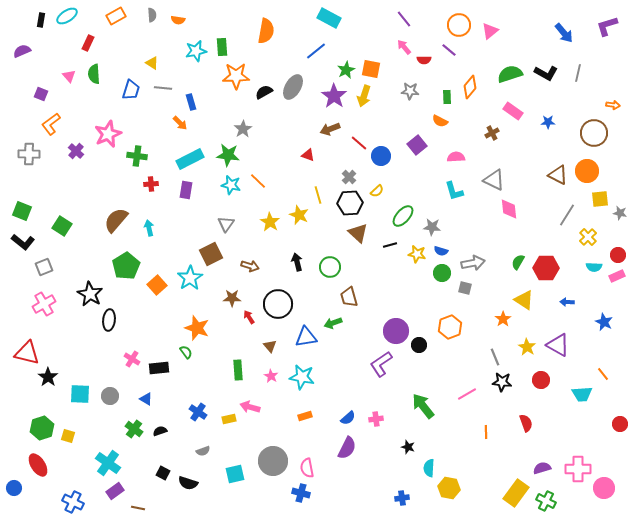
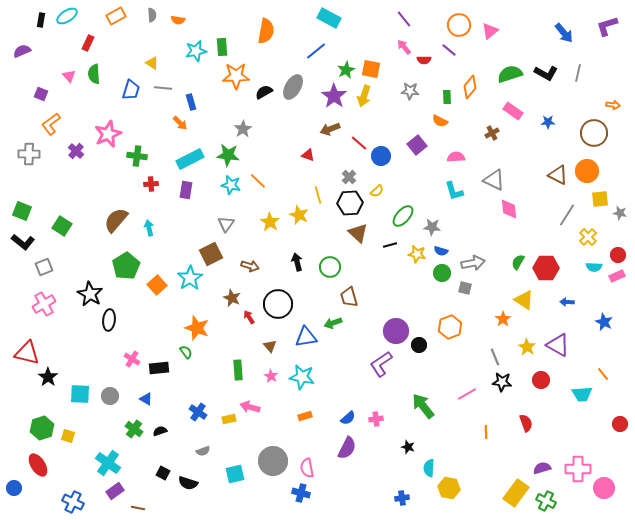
brown star at (232, 298): rotated 24 degrees clockwise
